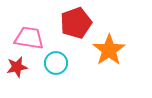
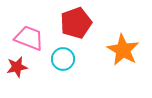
pink trapezoid: rotated 12 degrees clockwise
orange star: moved 14 px right; rotated 8 degrees counterclockwise
cyan circle: moved 7 px right, 4 px up
